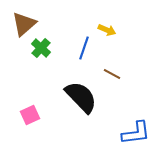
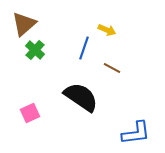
green cross: moved 6 px left, 2 px down
brown line: moved 6 px up
black semicircle: rotated 12 degrees counterclockwise
pink square: moved 2 px up
